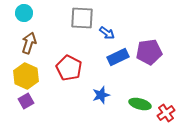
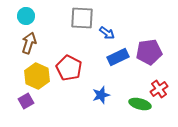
cyan circle: moved 2 px right, 3 px down
yellow hexagon: moved 11 px right
red cross: moved 7 px left, 24 px up
